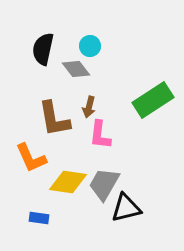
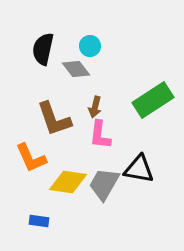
brown arrow: moved 6 px right
brown L-shape: rotated 9 degrees counterclockwise
black triangle: moved 13 px right, 39 px up; rotated 24 degrees clockwise
blue rectangle: moved 3 px down
